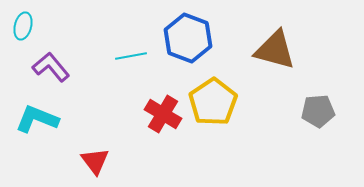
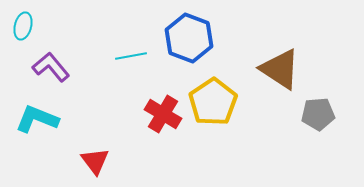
blue hexagon: moved 1 px right
brown triangle: moved 5 px right, 19 px down; rotated 18 degrees clockwise
gray pentagon: moved 3 px down
